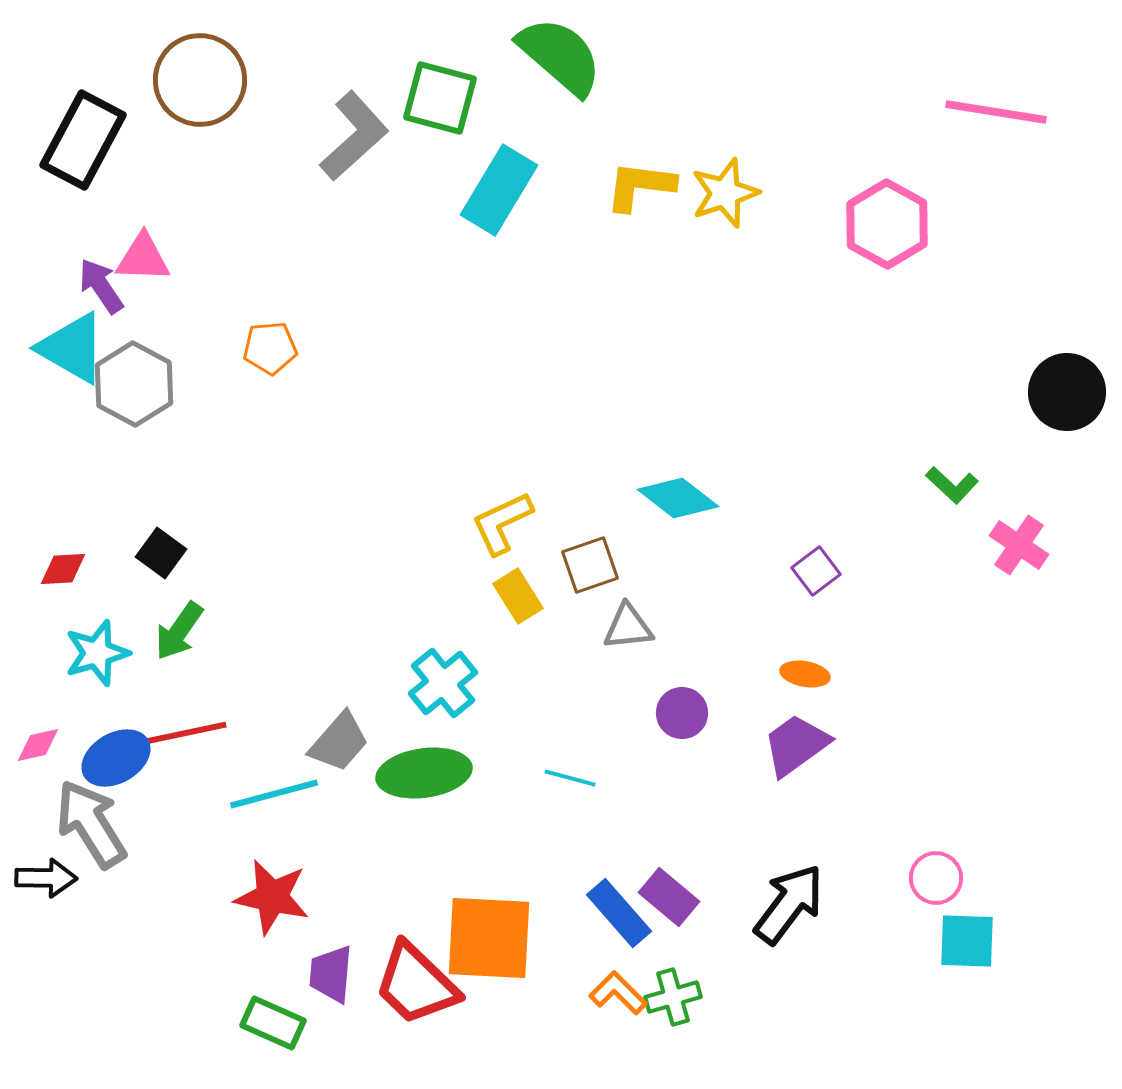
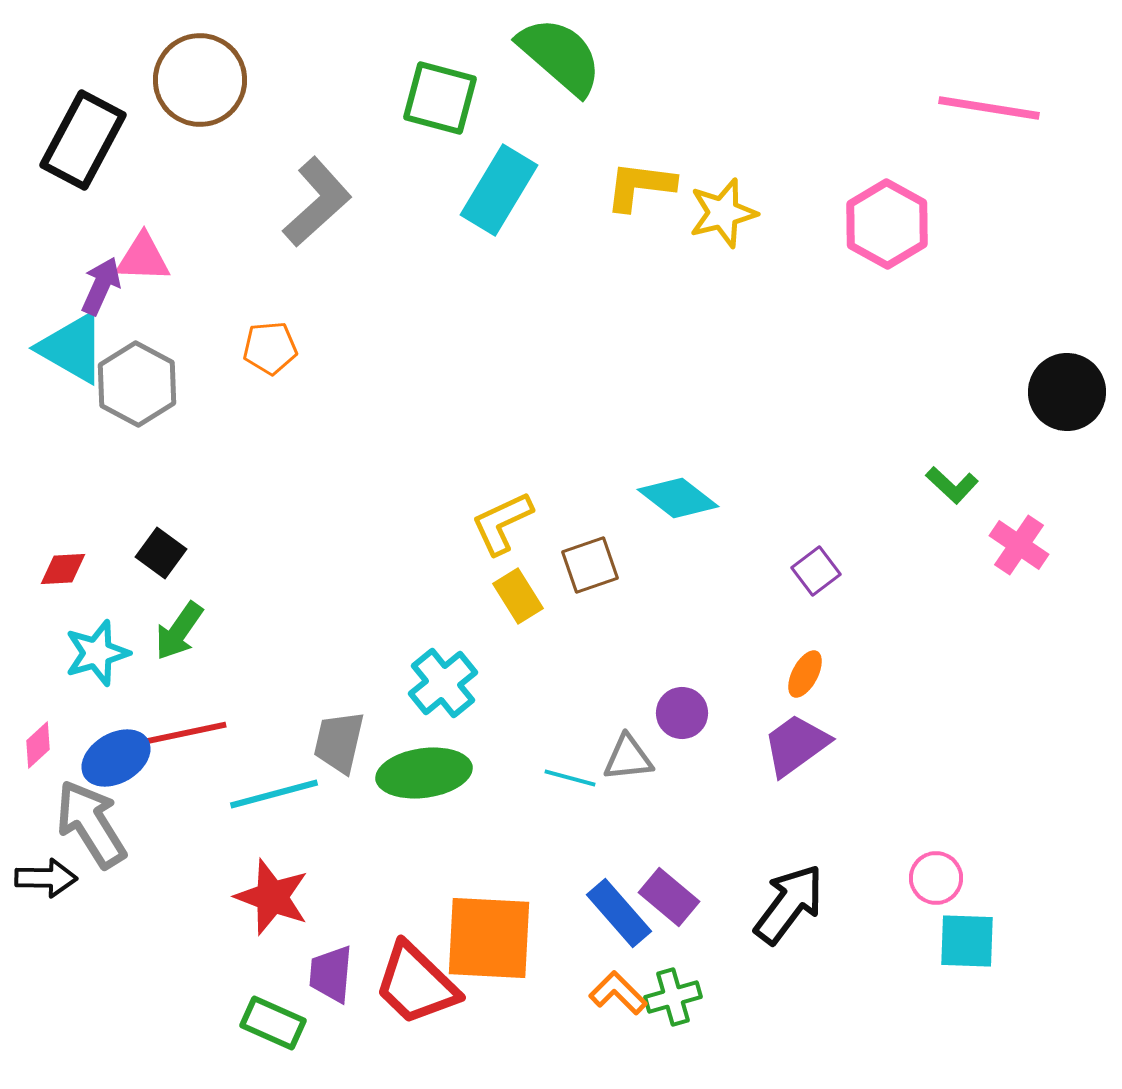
pink line at (996, 112): moved 7 px left, 4 px up
gray L-shape at (354, 136): moved 37 px left, 66 px down
yellow star at (725, 193): moved 2 px left, 20 px down; rotated 4 degrees clockwise
purple arrow at (101, 286): rotated 58 degrees clockwise
gray hexagon at (134, 384): moved 3 px right
gray triangle at (628, 627): moved 131 px down
orange ellipse at (805, 674): rotated 72 degrees counterclockwise
gray trapezoid at (339, 742): rotated 152 degrees clockwise
pink diamond at (38, 745): rotated 30 degrees counterclockwise
red star at (272, 897): rotated 8 degrees clockwise
